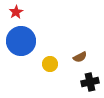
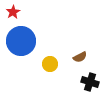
red star: moved 3 px left
black cross: rotated 30 degrees clockwise
